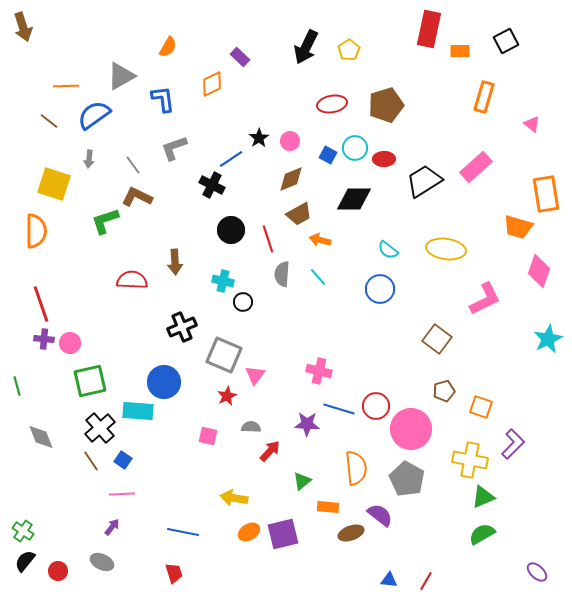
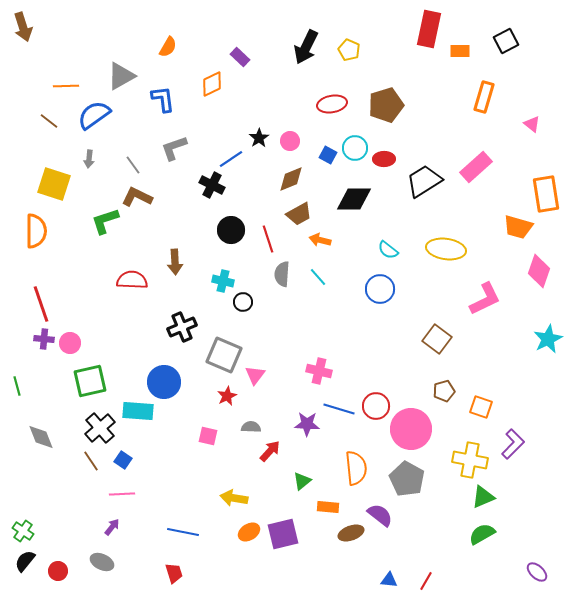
yellow pentagon at (349, 50): rotated 15 degrees counterclockwise
